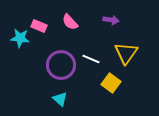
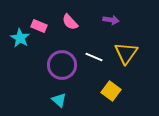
cyan star: rotated 24 degrees clockwise
white line: moved 3 px right, 2 px up
purple circle: moved 1 px right
yellow square: moved 8 px down
cyan triangle: moved 1 px left, 1 px down
